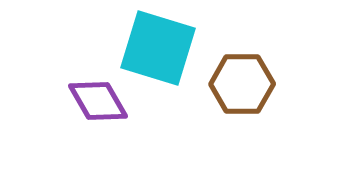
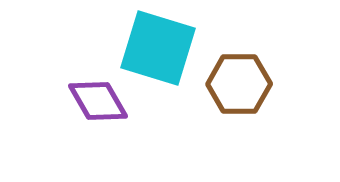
brown hexagon: moved 3 px left
